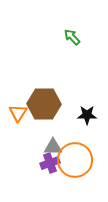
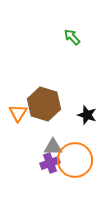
brown hexagon: rotated 16 degrees clockwise
black star: rotated 18 degrees clockwise
